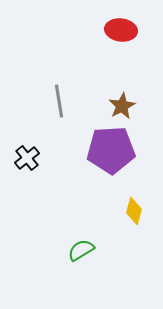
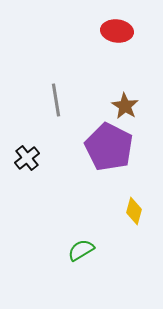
red ellipse: moved 4 px left, 1 px down
gray line: moved 3 px left, 1 px up
brown star: moved 3 px right; rotated 12 degrees counterclockwise
purple pentagon: moved 2 px left, 3 px up; rotated 30 degrees clockwise
